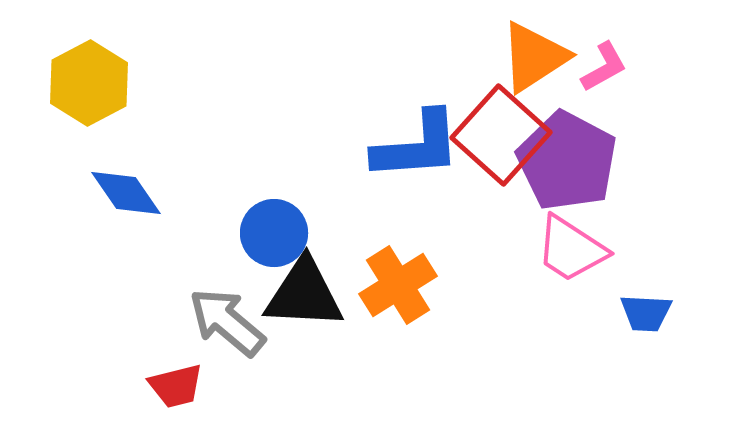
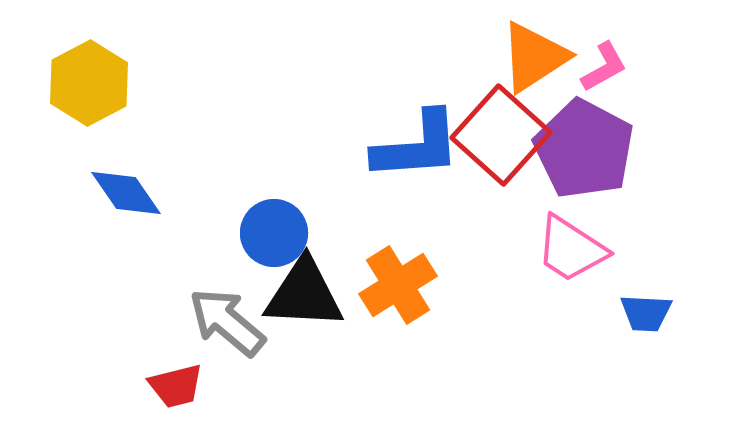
purple pentagon: moved 17 px right, 12 px up
